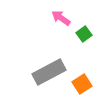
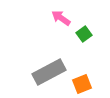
orange square: rotated 12 degrees clockwise
